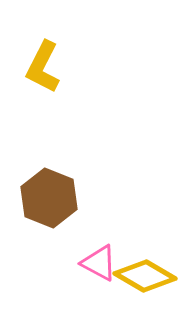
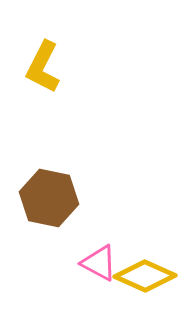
brown hexagon: rotated 10 degrees counterclockwise
yellow diamond: rotated 6 degrees counterclockwise
